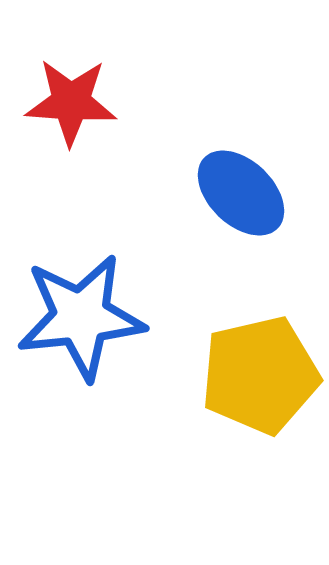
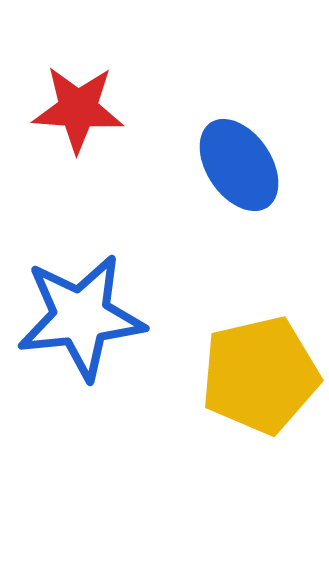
red star: moved 7 px right, 7 px down
blue ellipse: moved 2 px left, 28 px up; rotated 12 degrees clockwise
